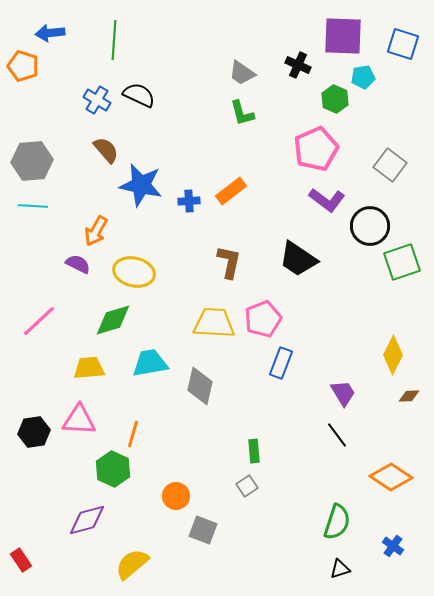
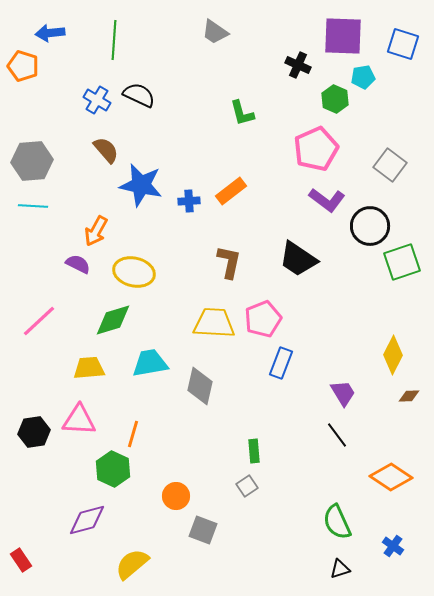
gray trapezoid at (242, 73): moved 27 px left, 41 px up
green semicircle at (337, 522): rotated 138 degrees clockwise
